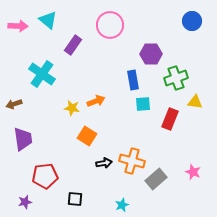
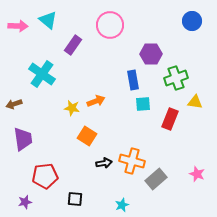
pink star: moved 4 px right, 2 px down
